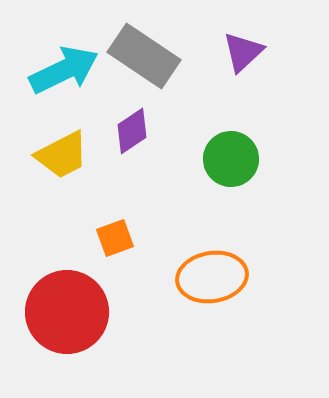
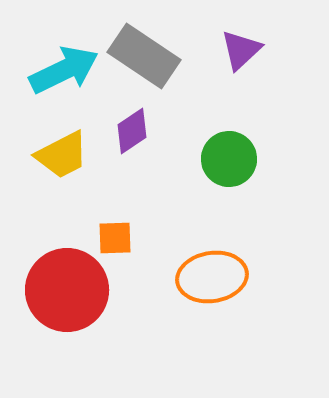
purple triangle: moved 2 px left, 2 px up
green circle: moved 2 px left
orange square: rotated 18 degrees clockwise
red circle: moved 22 px up
